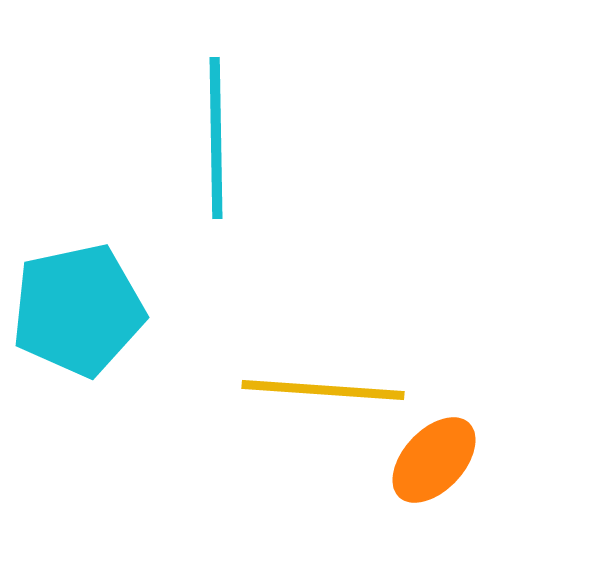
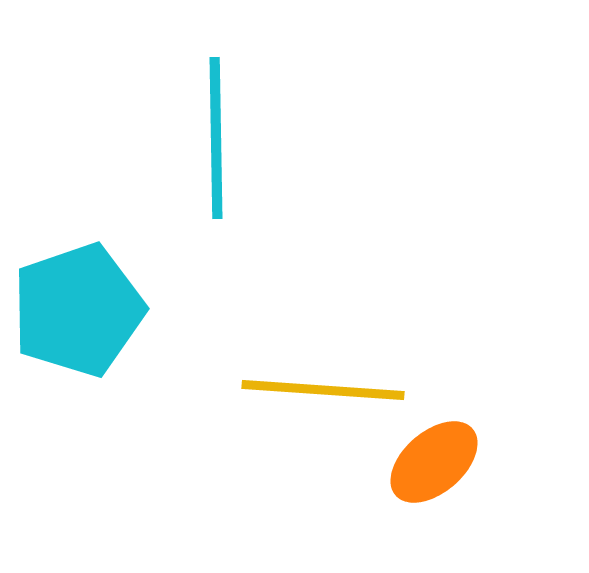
cyan pentagon: rotated 7 degrees counterclockwise
orange ellipse: moved 2 px down; rotated 6 degrees clockwise
